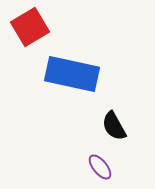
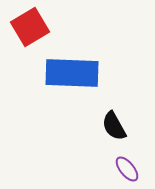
blue rectangle: moved 1 px up; rotated 10 degrees counterclockwise
purple ellipse: moved 27 px right, 2 px down
